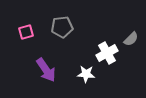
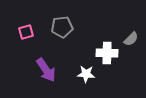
white cross: rotated 30 degrees clockwise
